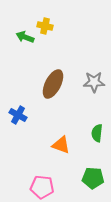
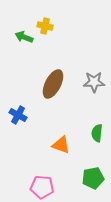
green arrow: moved 1 px left
green pentagon: rotated 15 degrees counterclockwise
